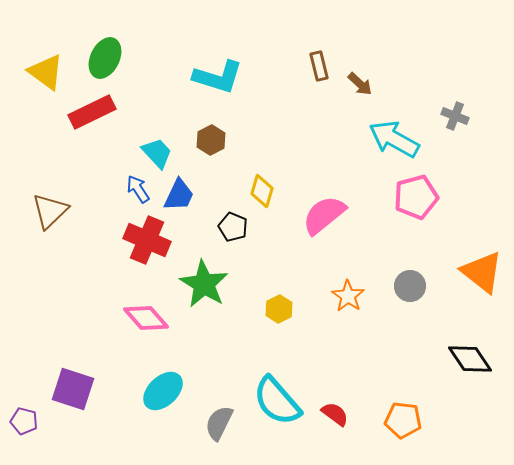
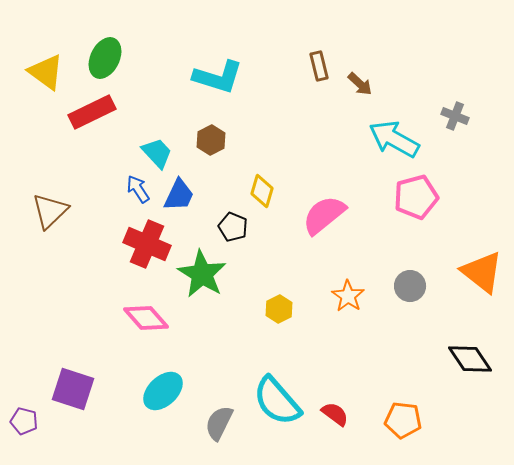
red cross: moved 4 px down
green star: moved 2 px left, 10 px up
